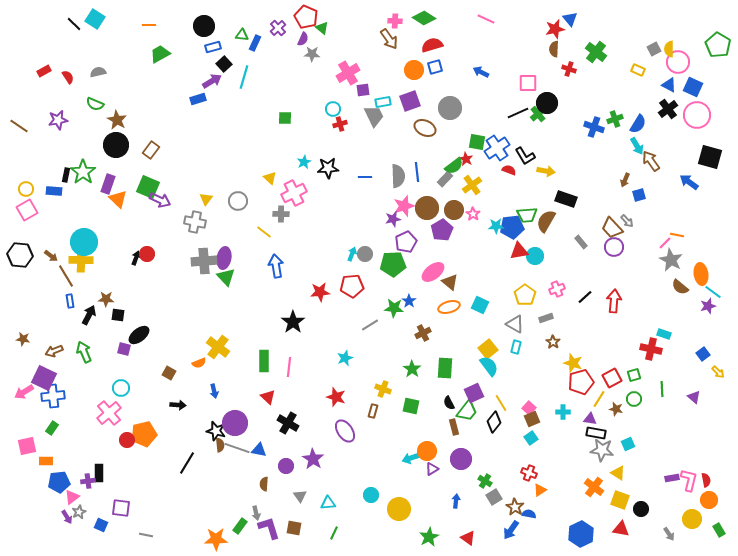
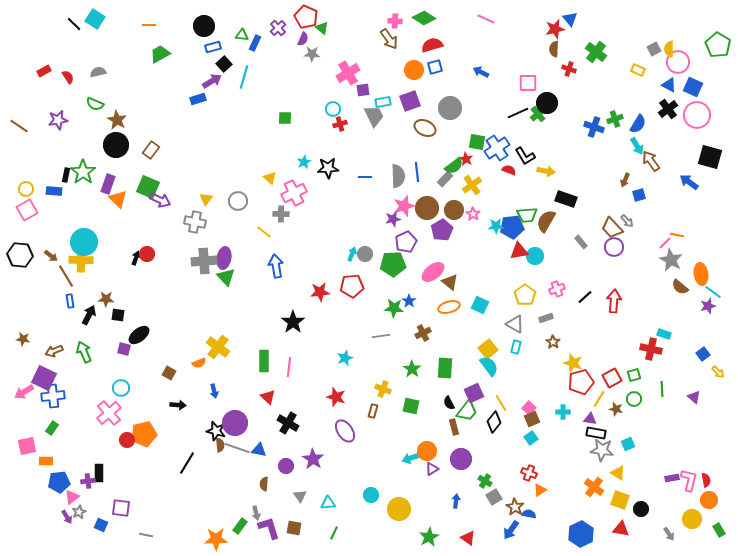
gray line at (370, 325): moved 11 px right, 11 px down; rotated 24 degrees clockwise
